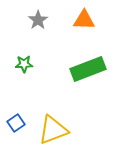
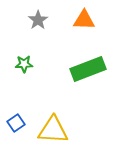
yellow triangle: rotated 24 degrees clockwise
